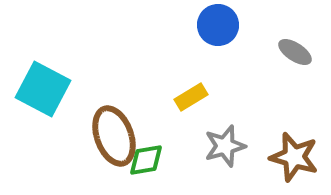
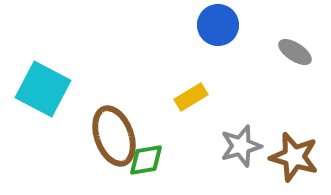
gray star: moved 16 px right
